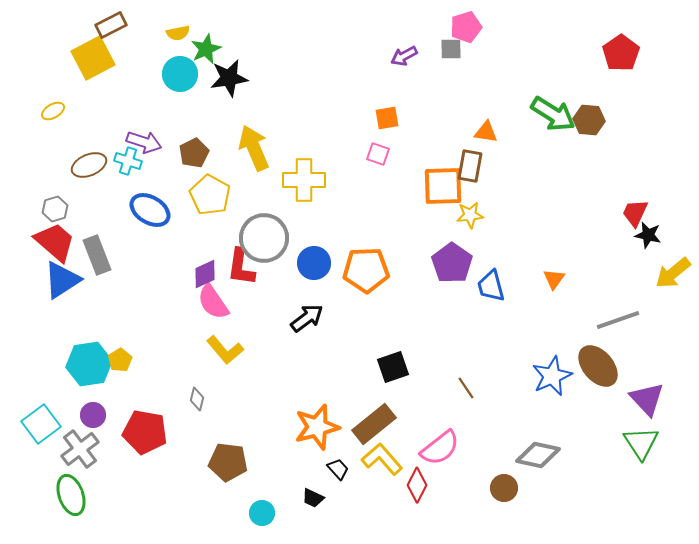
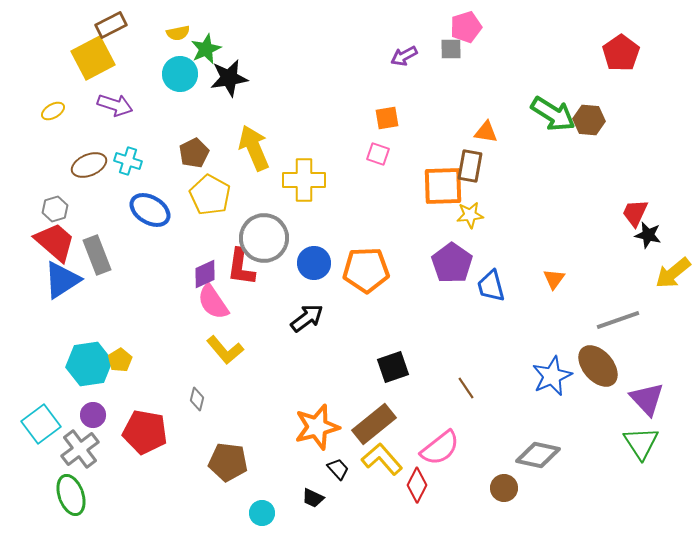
purple arrow at (144, 142): moved 29 px left, 37 px up
